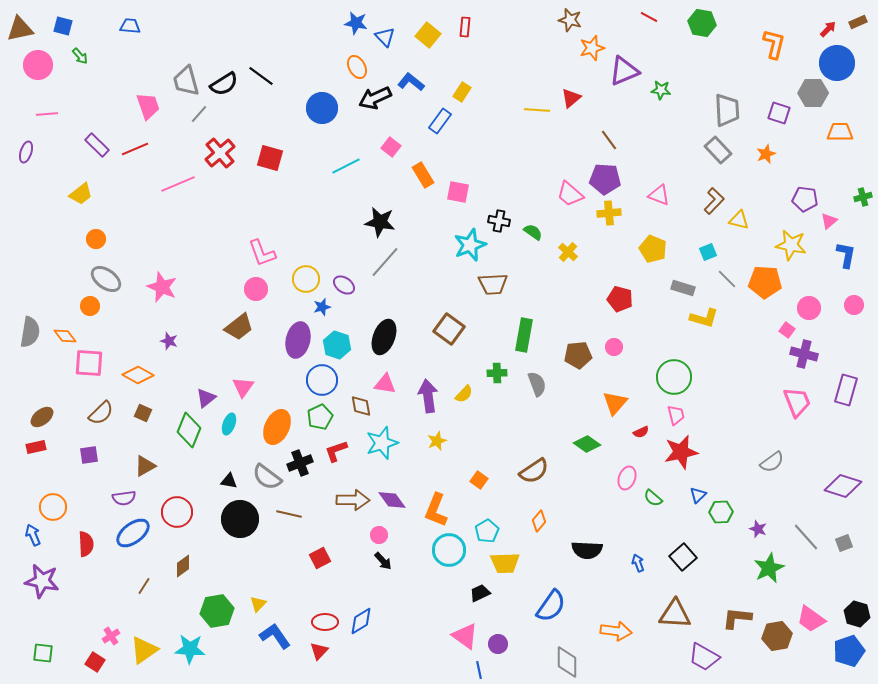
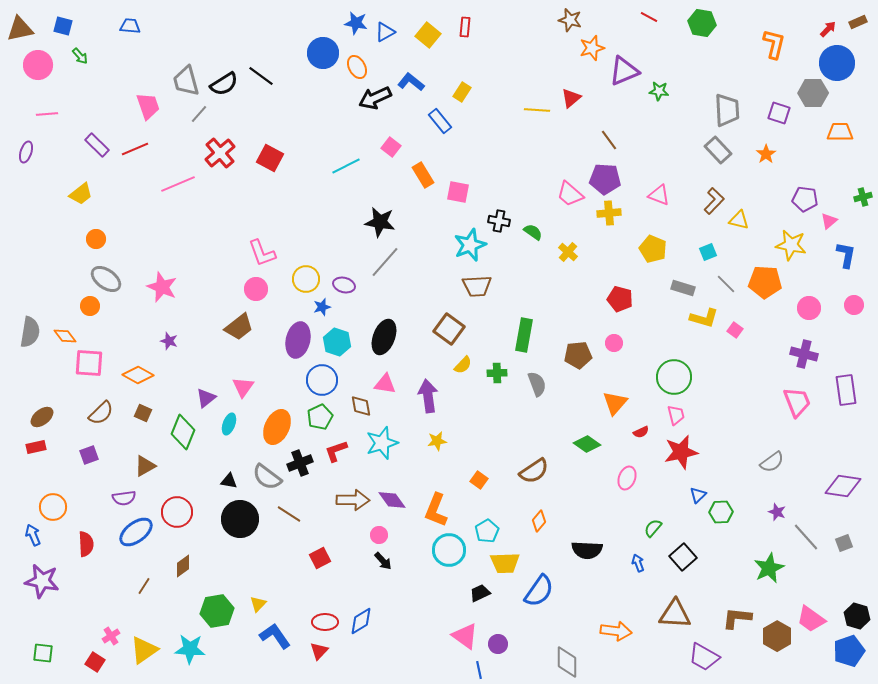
blue triangle at (385, 37): moved 5 px up; rotated 45 degrees clockwise
green star at (661, 90): moved 2 px left, 1 px down
blue circle at (322, 108): moved 1 px right, 55 px up
blue rectangle at (440, 121): rotated 75 degrees counterclockwise
orange star at (766, 154): rotated 12 degrees counterclockwise
red square at (270, 158): rotated 12 degrees clockwise
gray line at (727, 279): moved 1 px left, 5 px down
brown trapezoid at (493, 284): moved 16 px left, 2 px down
purple ellipse at (344, 285): rotated 20 degrees counterclockwise
pink square at (787, 330): moved 52 px left
cyan hexagon at (337, 345): moved 3 px up
pink circle at (614, 347): moved 4 px up
purple rectangle at (846, 390): rotated 24 degrees counterclockwise
yellow semicircle at (464, 394): moved 1 px left, 29 px up
green diamond at (189, 430): moved 6 px left, 2 px down
yellow star at (437, 441): rotated 12 degrees clockwise
purple square at (89, 455): rotated 12 degrees counterclockwise
purple diamond at (843, 486): rotated 9 degrees counterclockwise
green semicircle at (653, 498): moved 30 px down; rotated 90 degrees clockwise
brown line at (289, 514): rotated 20 degrees clockwise
purple star at (758, 529): moved 19 px right, 17 px up
blue ellipse at (133, 533): moved 3 px right, 1 px up
blue semicircle at (551, 606): moved 12 px left, 15 px up
black hexagon at (857, 614): moved 2 px down
brown hexagon at (777, 636): rotated 20 degrees counterclockwise
